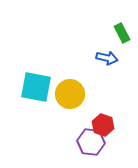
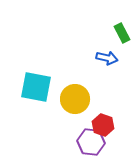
yellow circle: moved 5 px right, 5 px down
